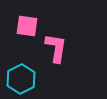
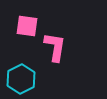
pink L-shape: moved 1 px left, 1 px up
